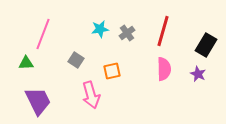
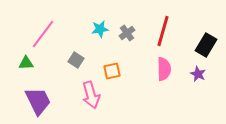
pink line: rotated 16 degrees clockwise
